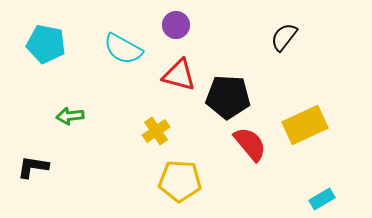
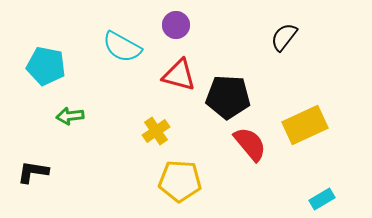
cyan pentagon: moved 22 px down
cyan semicircle: moved 1 px left, 2 px up
black L-shape: moved 5 px down
